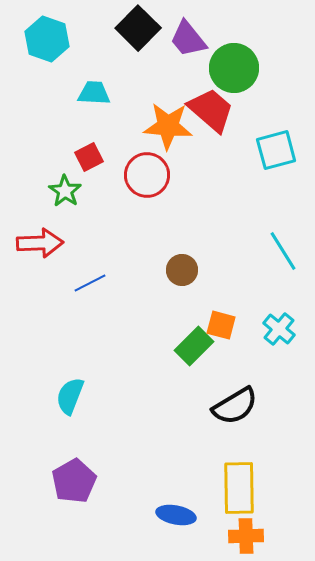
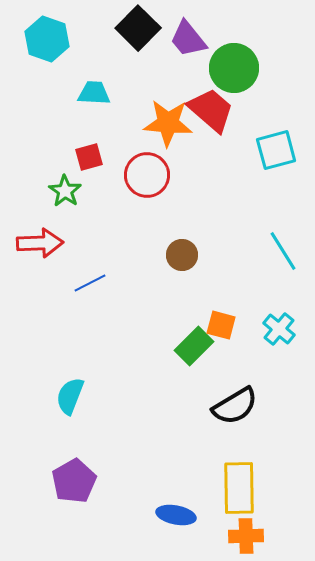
orange star: moved 3 px up
red square: rotated 12 degrees clockwise
brown circle: moved 15 px up
